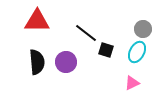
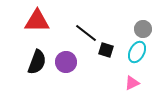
black semicircle: rotated 25 degrees clockwise
